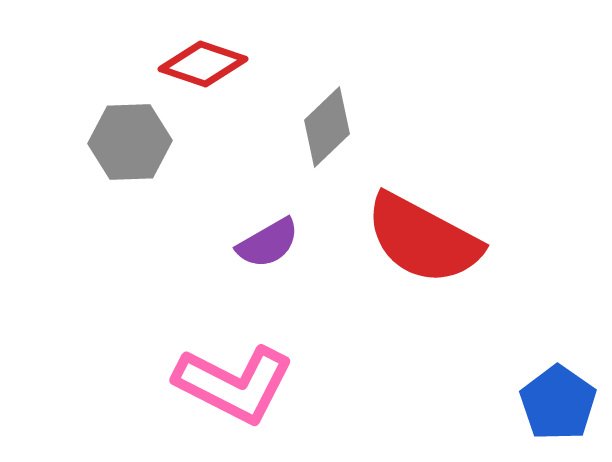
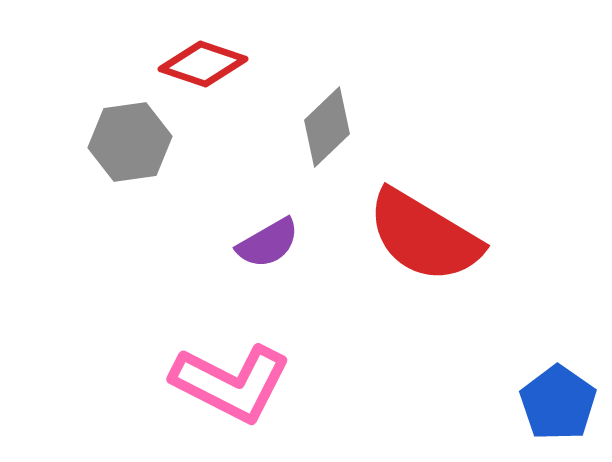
gray hexagon: rotated 6 degrees counterclockwise
red semicircle: moved 1 px right, 3 px up; rotated 3 degrees clockwise
pink L-shape: moved 3 px left, 1 px up
